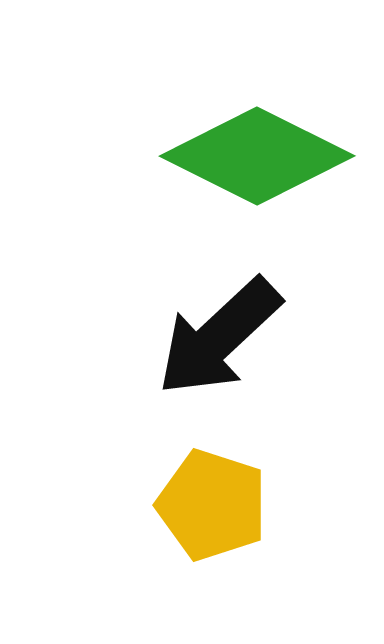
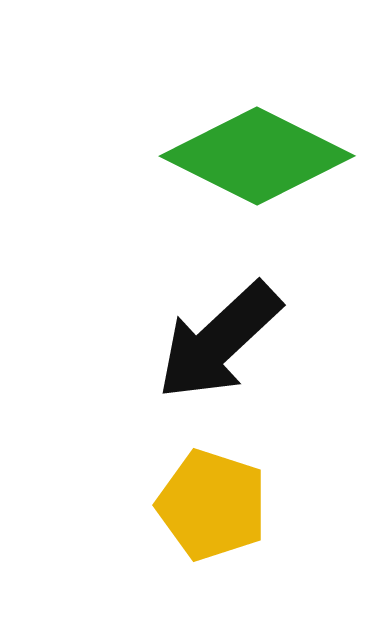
black arrow: moved 4 px down
